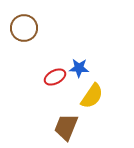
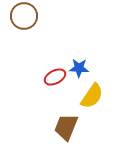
brown circle: moved 12 px up
